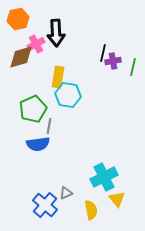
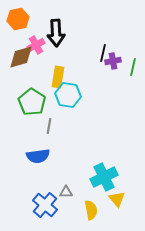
pink cross: moved 1 px down
green pentagon: moved 1 px left, 7 px up; rotated 16 degrees counterclockwise
blue semicircle: moved 12 px down
gray triangle: moved 1 px up; rotated 24 degrees clockwise
